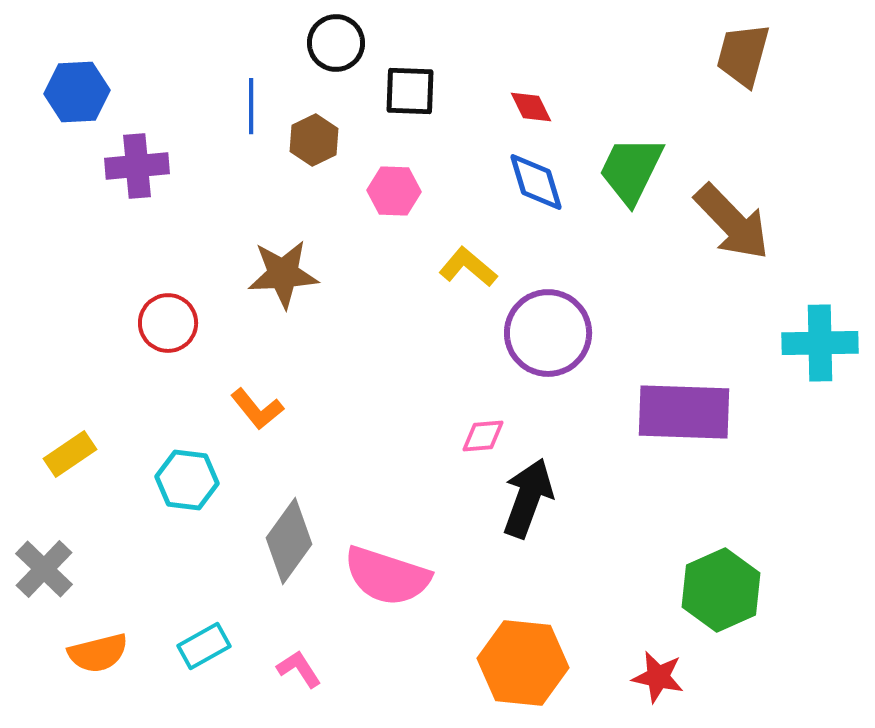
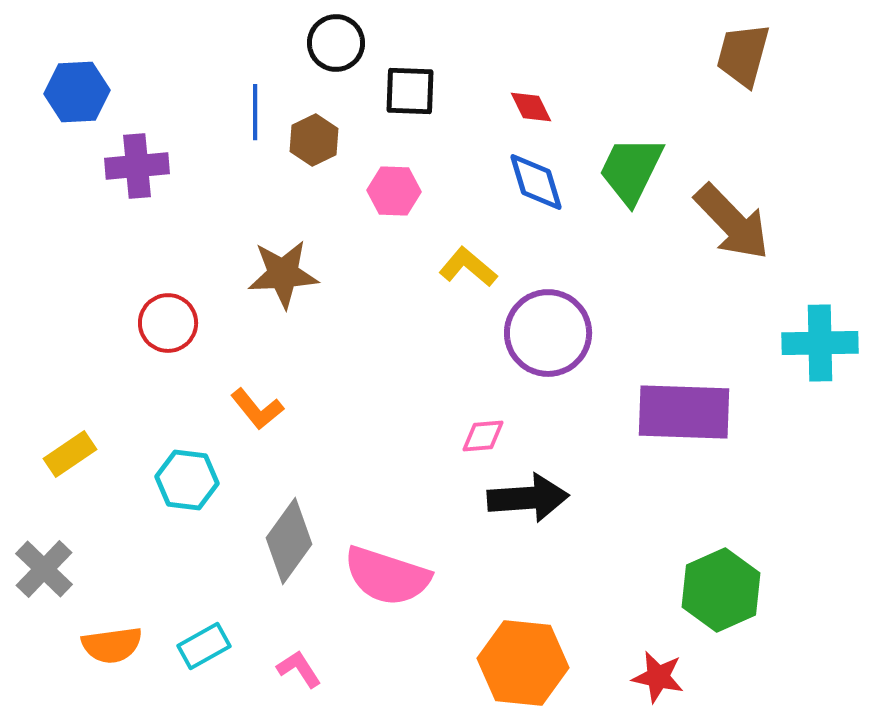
blue line: moved 4 px right, 6 px down
black arrow: rotated 66 degrees clockwise
orange semicircle: moved 14 px right, 8 px up; rotated 6 degrees clockwise
